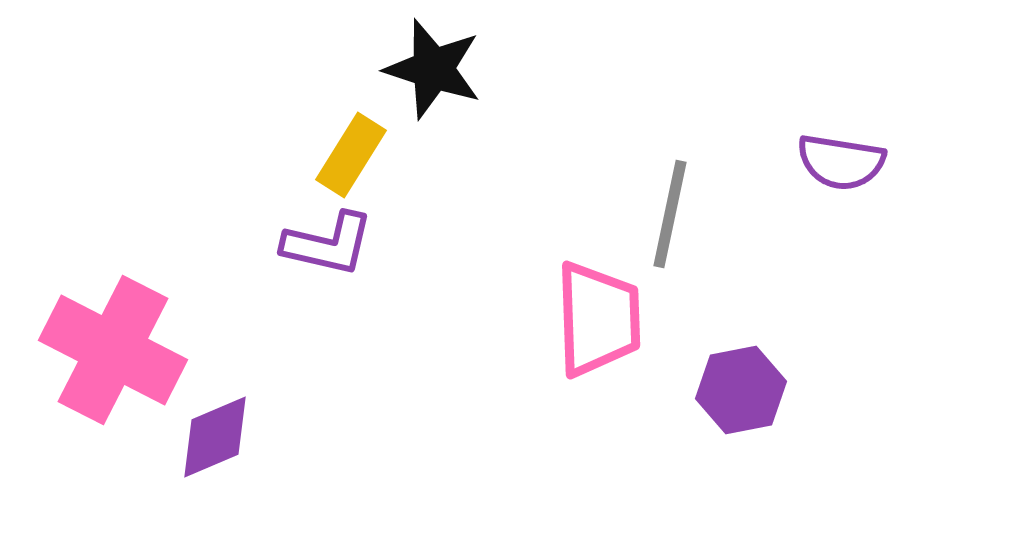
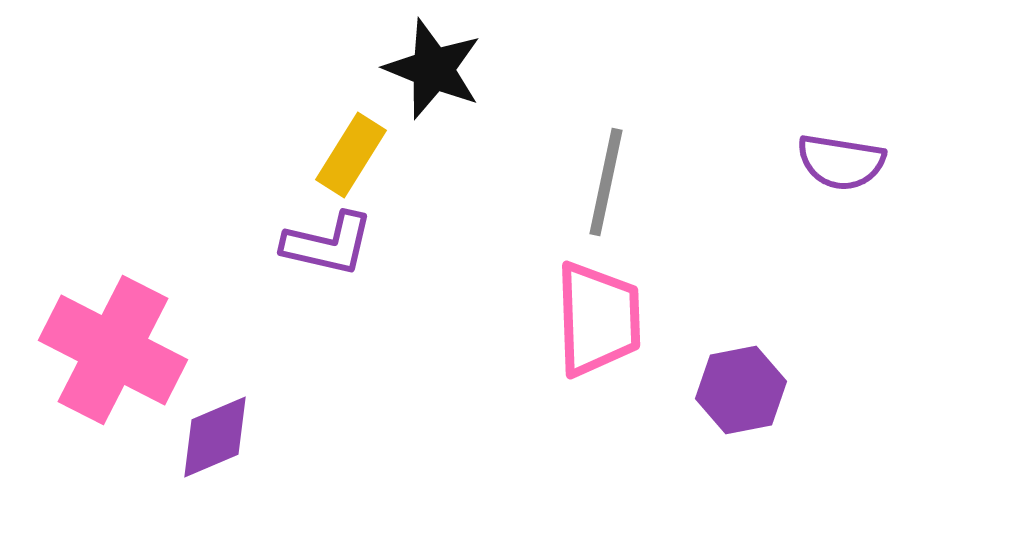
black star: rotated 4 degrees clockwise
gray line: moved 64 px left, 32 px up
